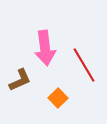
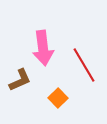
pink arrow: moved 2 px left
